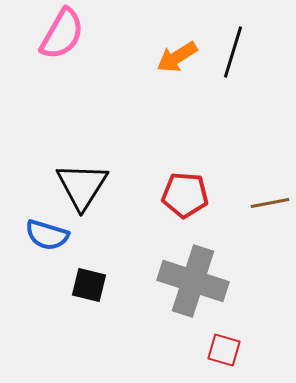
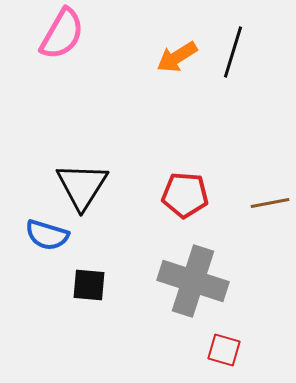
black square: rotated 9 degrees counterclockwise
